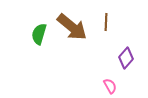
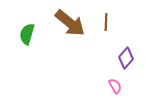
brown arrow: moved 2 px left, 4 px up
green semicircle: moved 12 px left
pink semicircle: moved 5 px right
